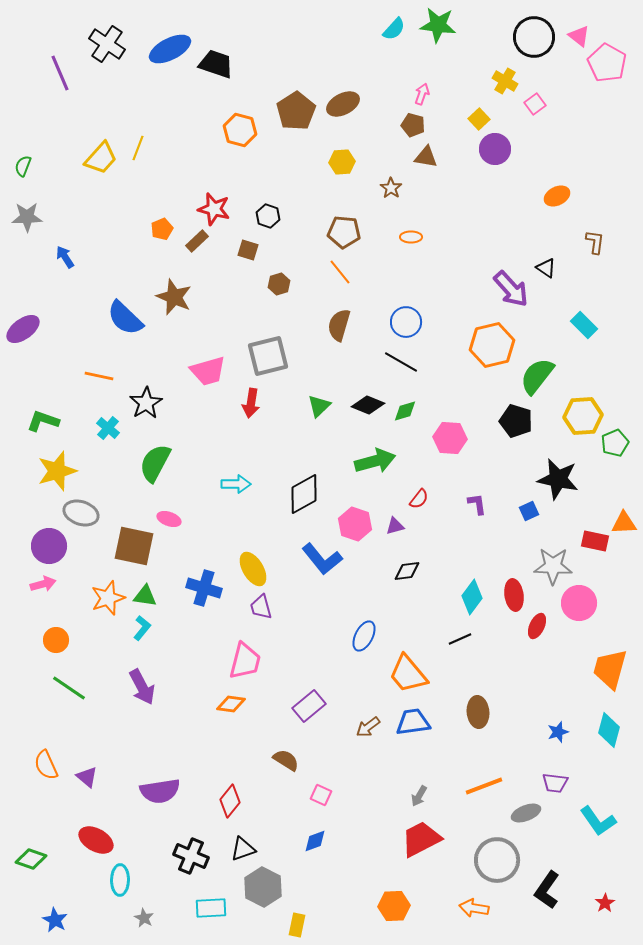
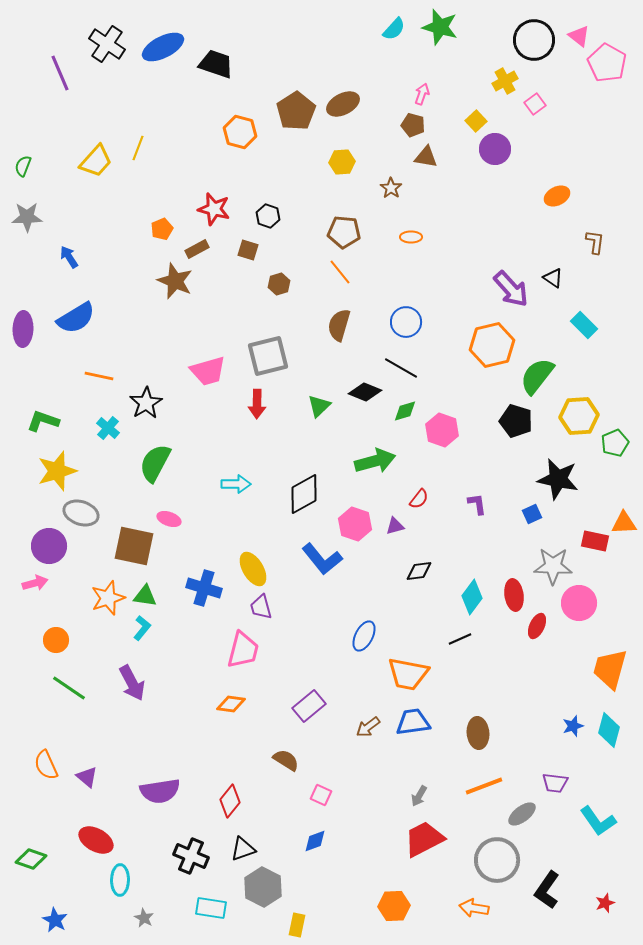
green star at (438, 25): moved 2 px right, 2 px down; rotated 9 degrees clockwise
black circle at (534, 37): moved 3 px down
blue ellipse at (170, 49): moved 7 px left, 2 px up
yellow cross at (505, 81): rotated 30 degrees clockwise
yellow square at (479, 119): moved 3 px left, 2 px down
orange hexagon at (240, 130): moved 2 px down
yellow trapezoid at (101, 158): moved 5 px left, 3 px down
brown rectangle at (197, 241): moved 8 px down; rotated 15 degrees clockwise
blue arrow at (65, 257): moved 4 px right
black triangle at (546, 268): moved 7 px right, 10 px down
brown star at (174, 297): moved 1 px right, 16 px up
blue semicircle at (125, 318): moved 49 px left; rotated 75 degrees counterclockwise
purple ellipse at (23, 329): rotated 52 degrees counterclockwise
black line at (401, 362): moved 6 px down
red arrow at (251, 403): moved 6 px right, 1 px down; rotated 8 degrees counterclockwise
black diamond at (368, 405): moved 3 px left, 13 px up
yellow hexagon at (583, 416): moved 4 px left
pink hexagon at (450, 438): moved 8 px left, 8 px up; rotated 16 degrees clockwise
blue square at (529, 511): moved 3 px right, 3 px down
black diamond at (407, 571): moved 12 px right
pink arrow at (43, 584): moved 8 px left, 1 px up
pink trapezoid at (245, 661): moved 2 px left, 11 px up
orange trapezoid at (408, 674): rotated 39 degrees counterclockwise
purple arrow at (142, 687): moved 10 px left, 4 px up
brown ellipse at (478, 712): moved 21 px down
blue star at (558, 732): moved 15 px right, 6 px up
gray ellipse at (526, 813): moved 4 px left, 1 px down; rotated 16 degrees counterclockwise
red trapezoid at (421, 839): moved 3 px right
red star at (605, 903): rotated 12 degrees clockwise
cyan rectangle at (211, 908): rotated 12 degrees clockwise
